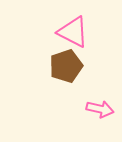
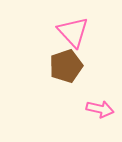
pink triangle: rotated 20 degrees clockwise
